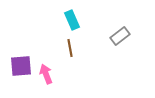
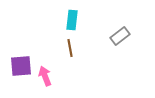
cyan rectangle: rotated 30 degrees clockwise
pink arrow: moved 1 px left, 2 px down
